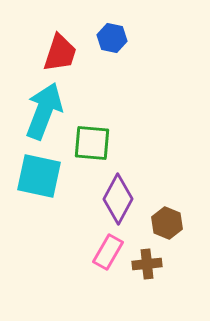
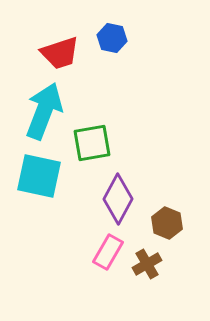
red trapezoid: rotated 54 degrees clockwise
green square: rotated 15 degrees counterclockwise
brown cross: rotated 24 degrees counterclockwise
